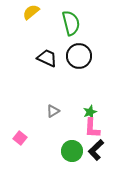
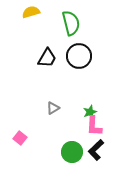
yellow semicircle: rotated 24 degrees clockwise
black trapezoid: rotated 95 degrees clockwise
gray triangle: moved 3 px up
pink L-shape: moved 2 px right, 2 px up
green circle: moved 1 px down
